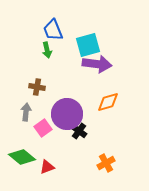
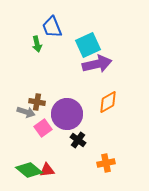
blue trapezoid: moved 1 px left, 3 px up
cyan square: rotated 10 degrees counterclockwise
green arrow: moved 10 px left, 6 px up
purple arrow: rotated 20 degrees counterclockwise
brown cross: moved 15 px down
orange diamond: rotated 15 degrees counterclockwise
gray arrow: rotated 102 degrees clockwise
black cross: moved 1 px left, 9 px down
green diamond: moved 7 px right, 13 px down
orange cross: rotated 18 degrees clockwise
red triangle: moved 3 px down; rotated 14 degrees clockwise
